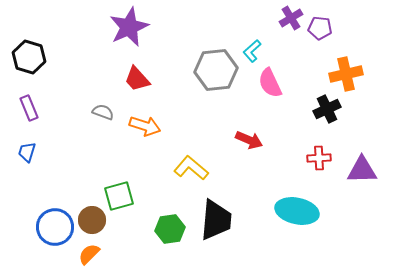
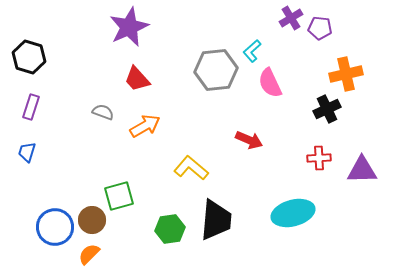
purple rectangle: moved 2 px right, 1 px up; rotated 40 degrees clockwise
orange arrow: rotated 48 degrees counterclockwise
cyan ellipse: moved 4 px left, 2 px down; rotated 27 degrees counterclockwise
